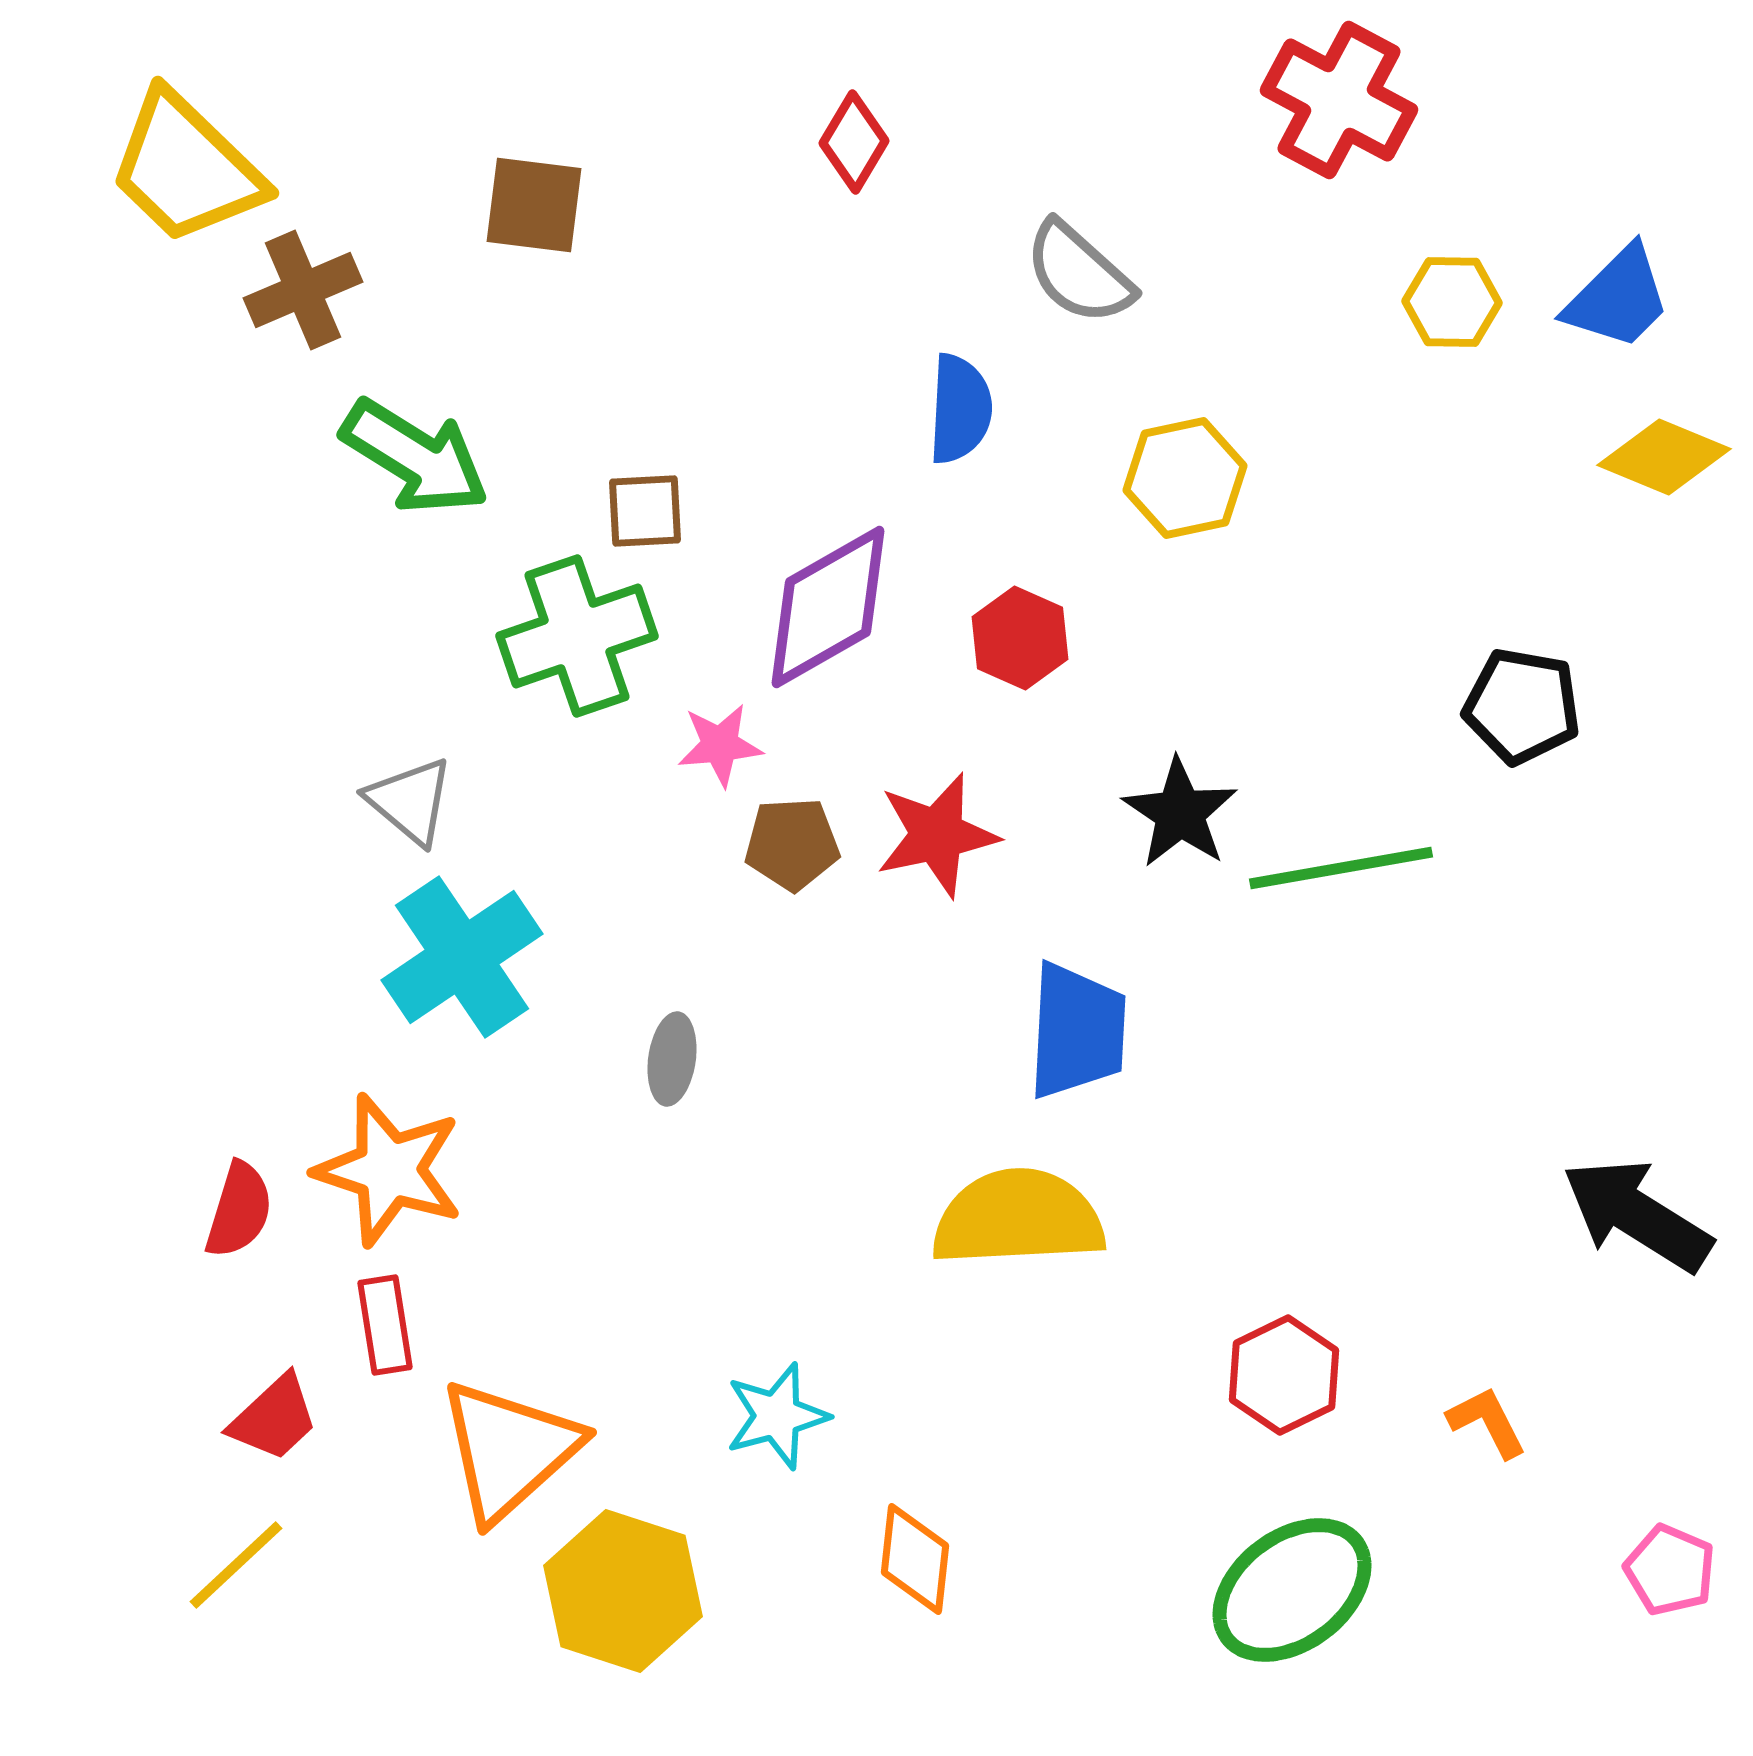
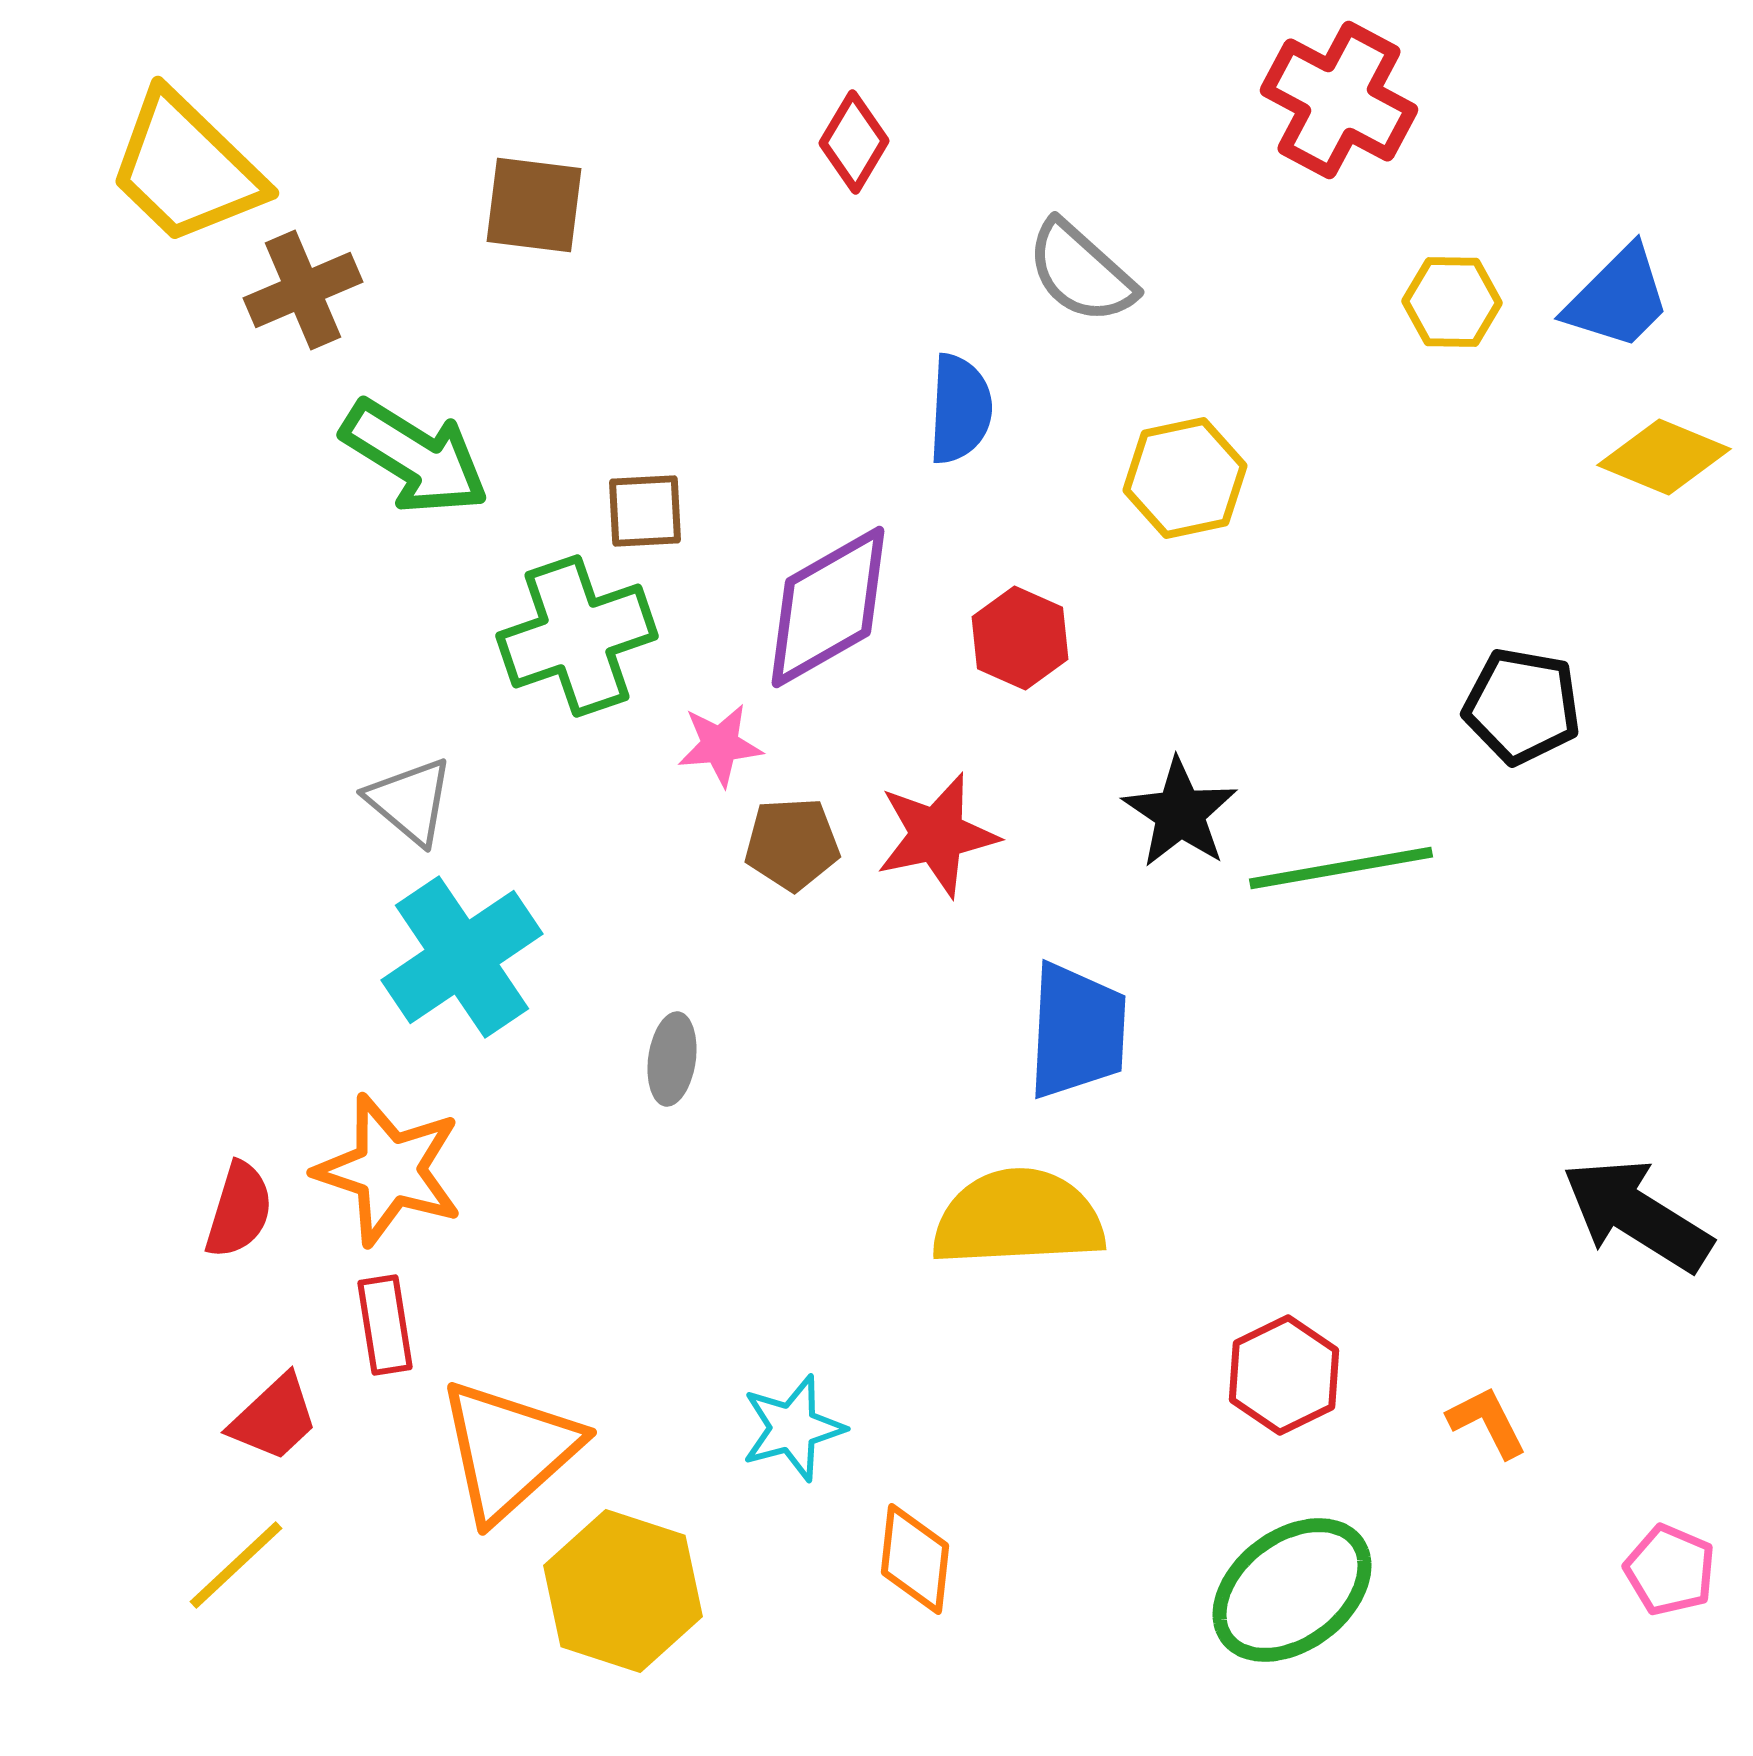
gray semicircle at (1079, 273): moved 2 px right, 1 px up
cyan star at (777, 1416): moved 16 px right, 12 px down
